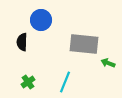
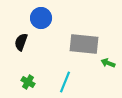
blue circle: moved 2 px up
black semicircle: moved 1 px left; rotated 18 degrees clockwise
green cross: rotated 24 degrees counterclockwise
